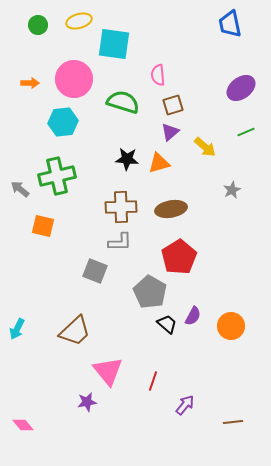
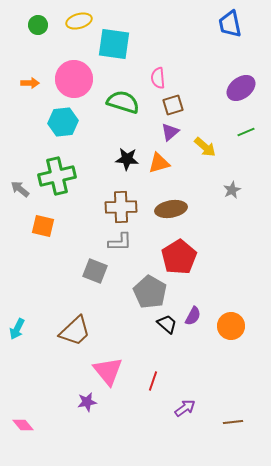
pink semicircle: moved 3 px down
purple arrow: moved 3 px down; rotated 15 degrees clockwise
